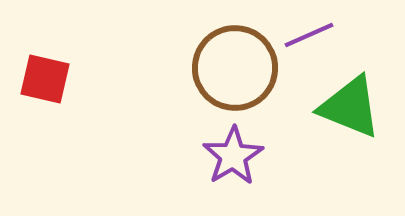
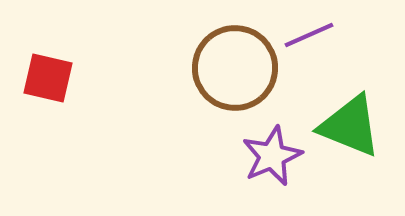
red square: moved 3 px right, 1 px up
green triangle: moved 19 px down
purple star: moved 39 px right; rotated 8 degrees clockwise
